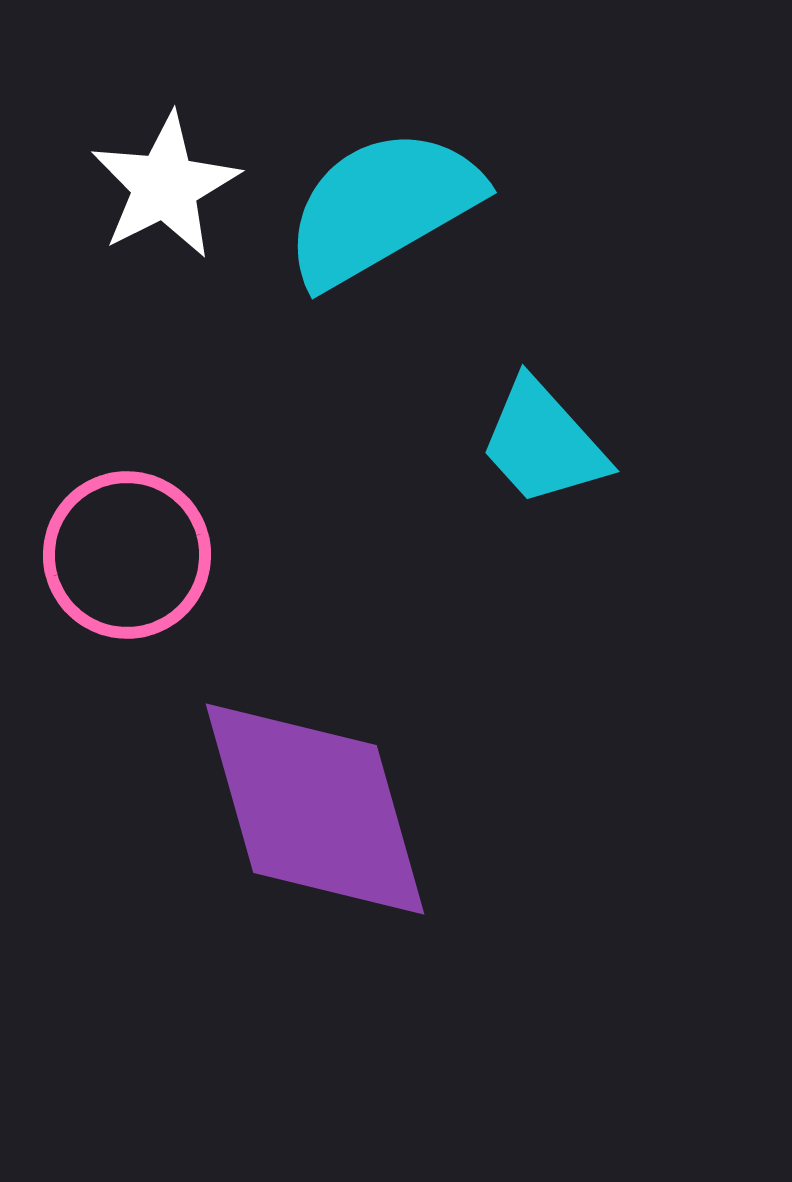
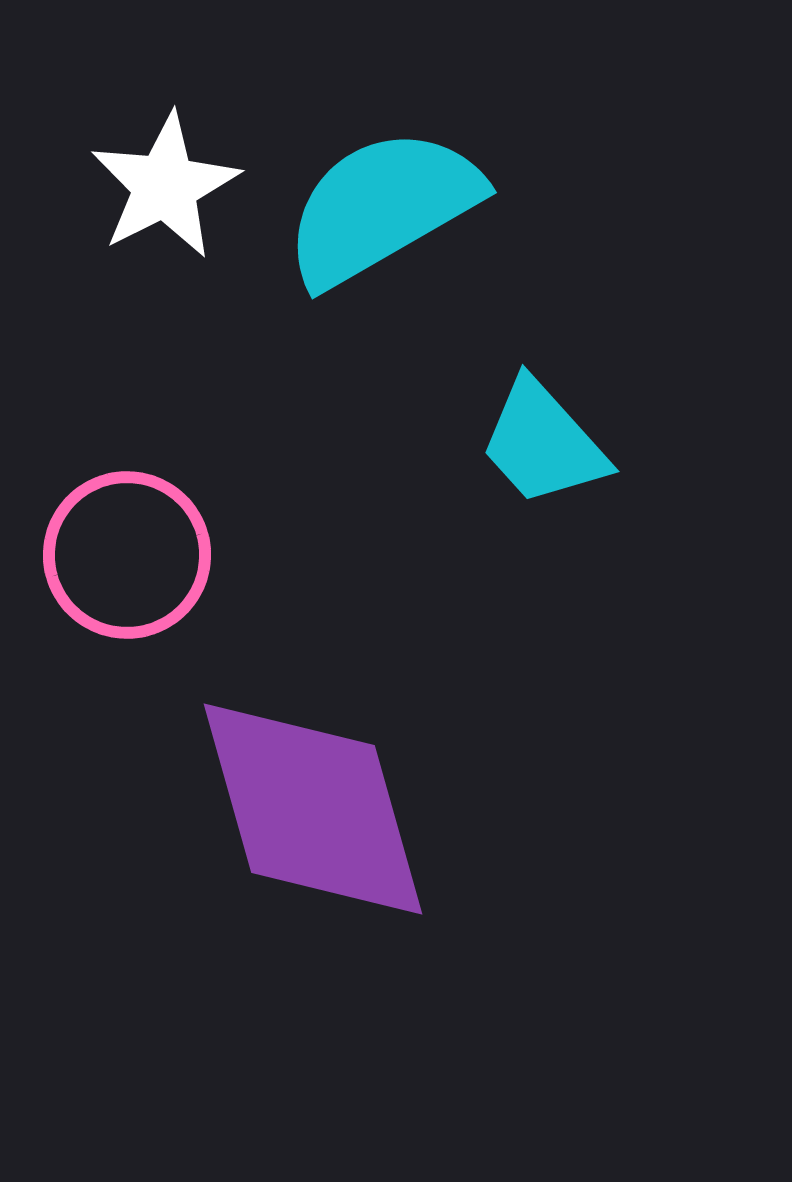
purple diamond: moved 2 px left
